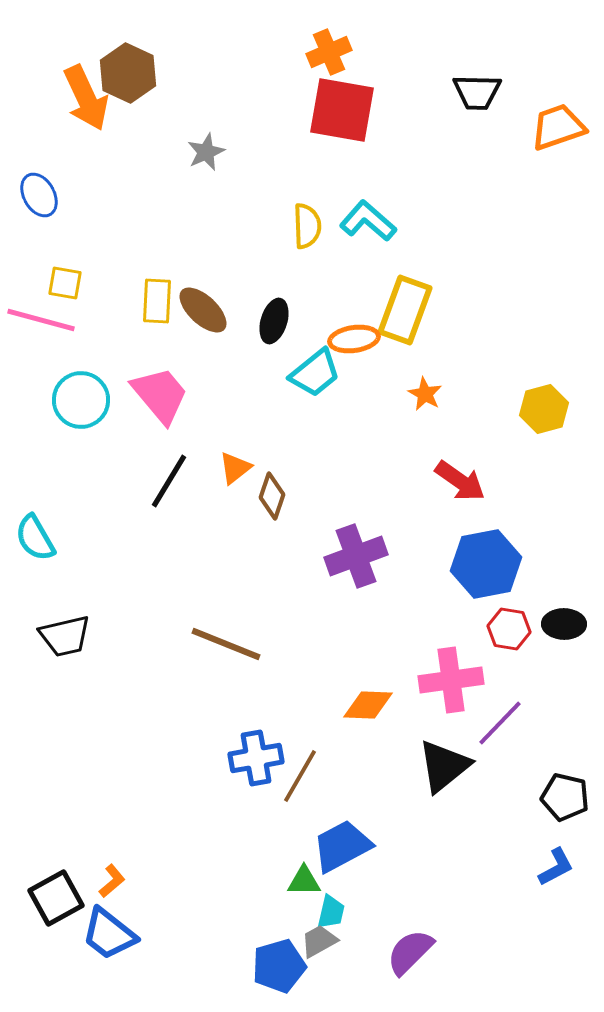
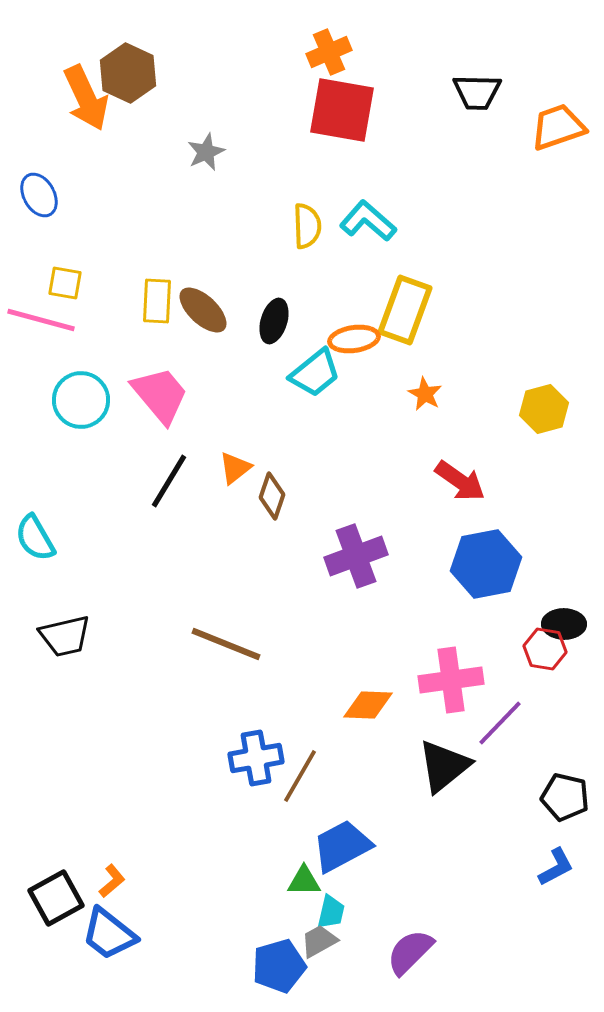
red hexagon at (509, 629): moved 36 px right, 20 px down
